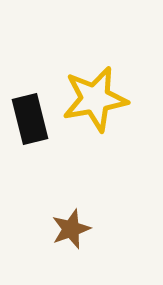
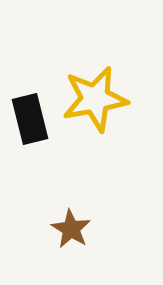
brown star: rotated 21 degrees counterclockwise
